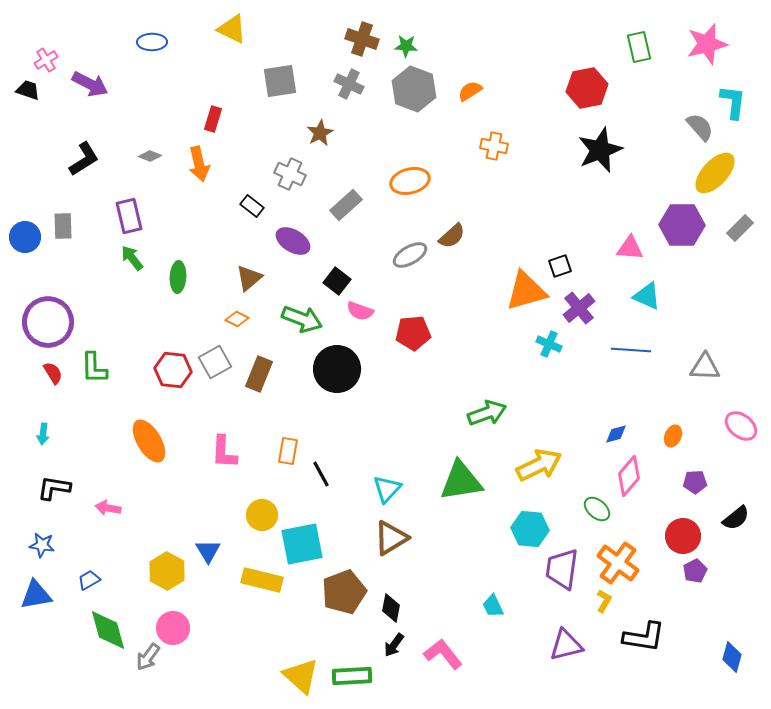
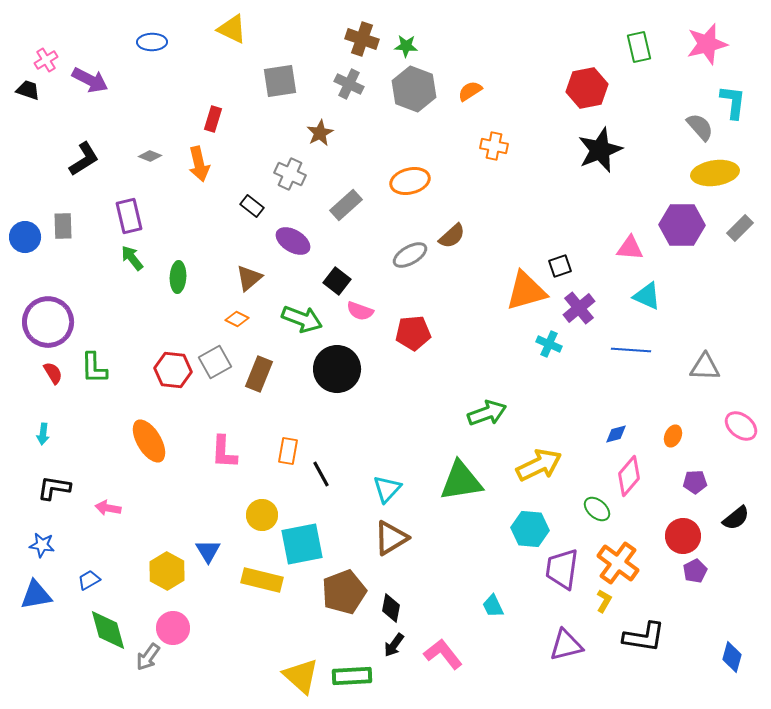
purple arrow at (90, 84): moved 4 px up
yellow ellipse at (715, 173): rotated 39 degrees clockwise
